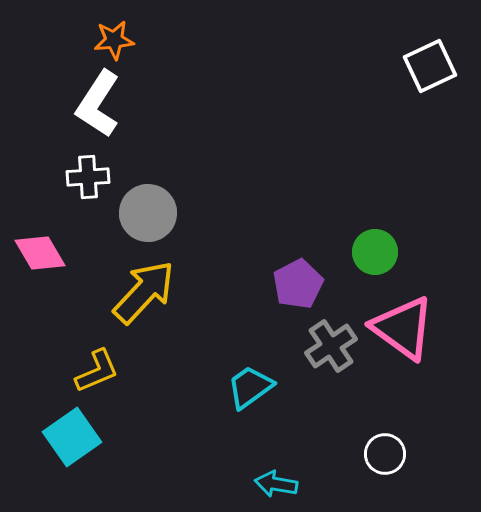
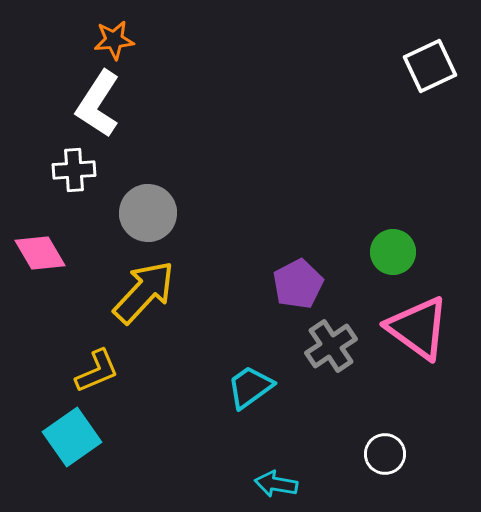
white cross: moved 14 px left, 7 px up
green circle: moved 18 px right
pink triangle: moved 15 px right
